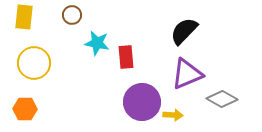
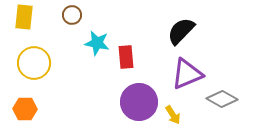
black semicircle: moved 3 px left
purple circle: moved 3 px left
yellow arrow: rotated 54 degrees clockwise
